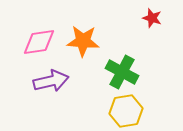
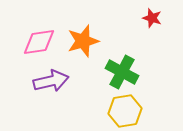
orange star: rotated 20 degrees counterclockwise
yellow hexagon: moved 1 px left
